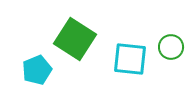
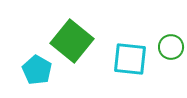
green square: moved 3 px left, 2 px down; rotated 6 degrees clockwise
cyan pentagon: rotated 20 degrees counterclockwise
